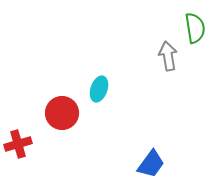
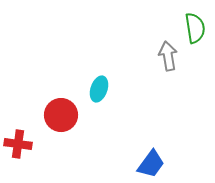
red circle: moved 1 px left, 2 px down
red cross: rotated 24 degrees clockwise
